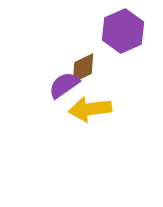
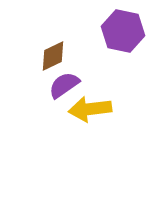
purple hexagon: rotated 24 degrees counterclockwise
brown diamond: moved 30 px left, 12 px up
